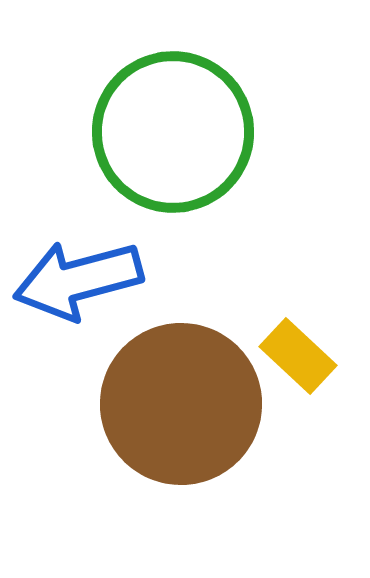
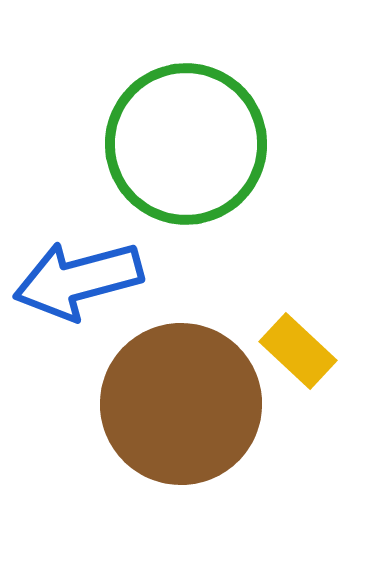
green circle: moved 13 px right, 12 px down
yellow rectangle: moved 5 px up
